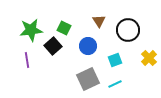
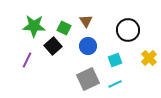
brown triangle: moved 13 px left
green star: moved 3 px right, 4 px up; rotated 10 degrees clockwise
purple line: rotated 35 degrees clockwise
